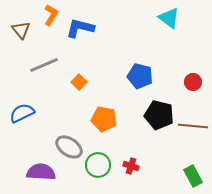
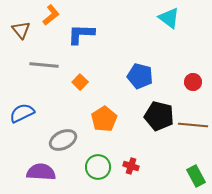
orange L-shape: rotated 20 degrees clockwise
blue L-shape: moved 1 px right, 6 px down; rotated 12 degrees counterclockwise
gray line: rotated 28 degrees clockwise
orange square: moved 1 px right
black pentagon: moved 1 px down
orange pentagon: rotated 30 degrees clockwise
brown line: moved 1 px up
gray ellipse: moved 6 px left, 7 px up; rotated 60 degrees counterclockwise
green circle: moved 2 px down
green rectangle: moved 3 px right
